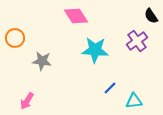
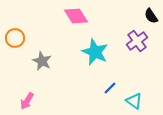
cyan star: moved 2 px down; rotated 20 degrees clockwise
gray star: rotated 18 degrees clockwise
cyan triangle: rotated 42 degrees clockwise
